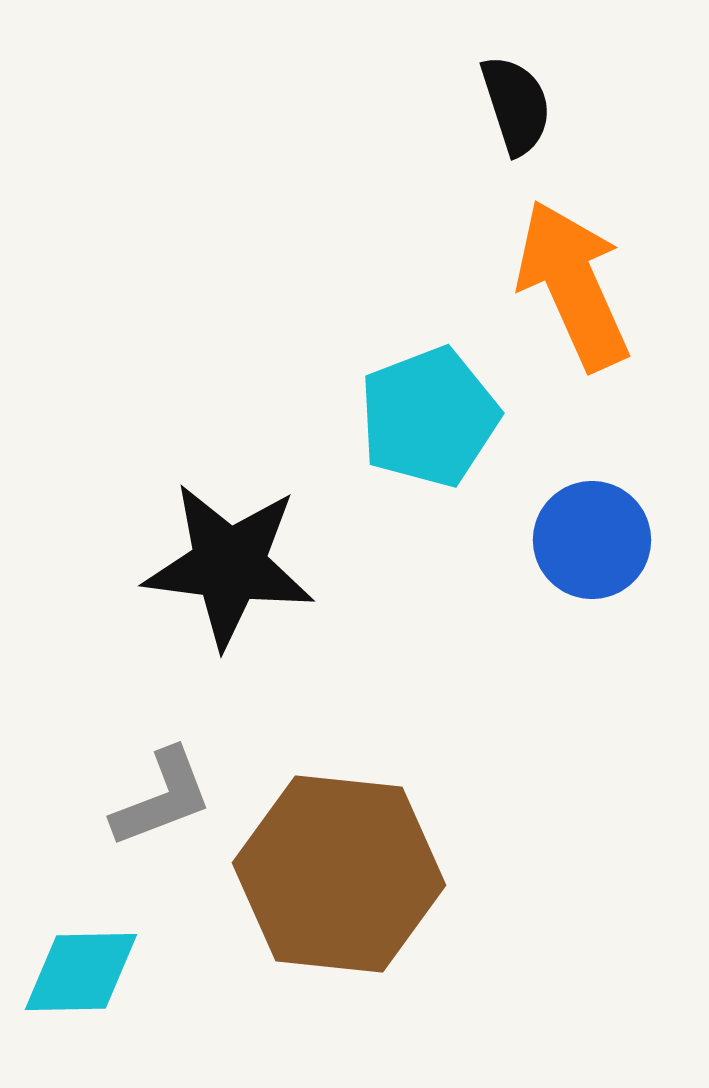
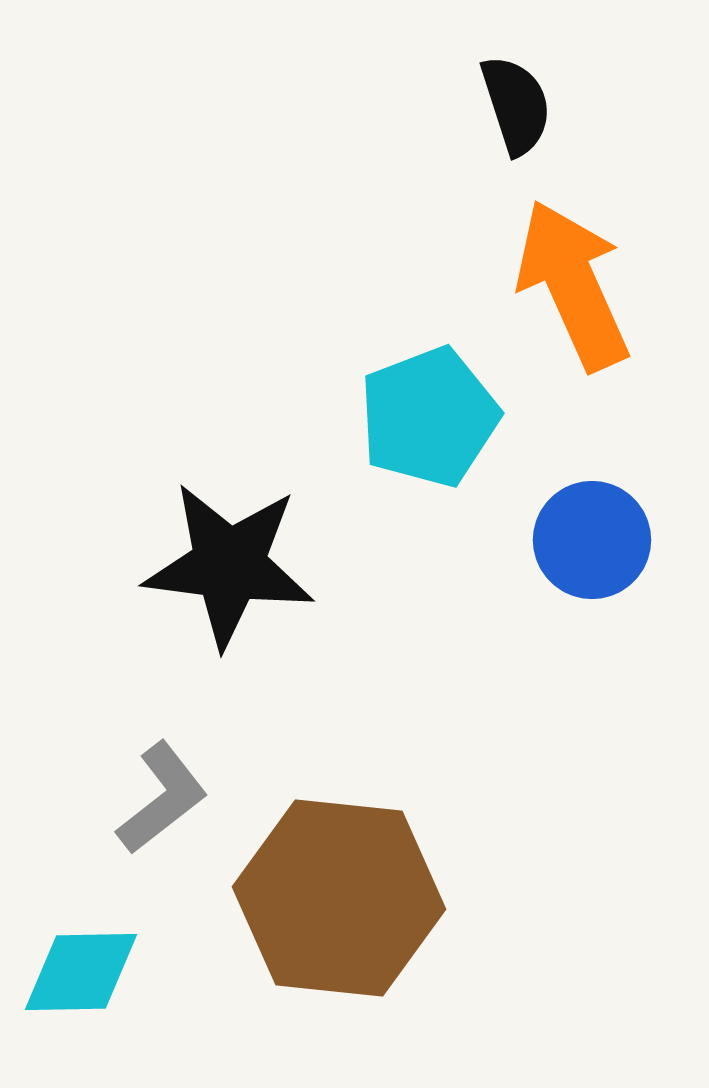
gray L-shape: rotated 17 degrees counterclockwise
brown hexagon: moved 24 px down
